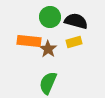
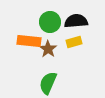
green circle: moved 5 px down
black semicircle: rotated 20 degrees counterclockwise
